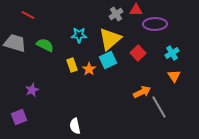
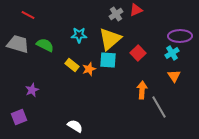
red triangle: rotated 24 degrees counterclockwise
purple ellipse: moved 25 px right, 12 px down
gray trapezoid: moved 3 px right, 1 px down
cyan square: rotated 30 degrees clockwise
yellow rectangle: rotated 32 degrees counterclockwise
orange star: rotated 16 degrees clockwise
orange arrow: moved 2 px up; rotated 60 degrees counterclockwise
white semicircle: rotated 133 degrees clockwise
